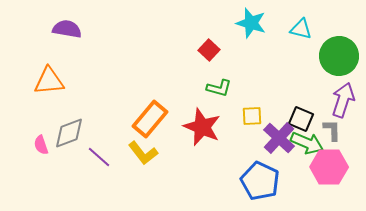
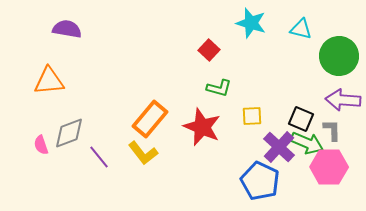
purple arrow: rotated 104 degrees counterclockwise
purple cross: moved 9 px down
purple line: rotated 10 degrees clockwise
